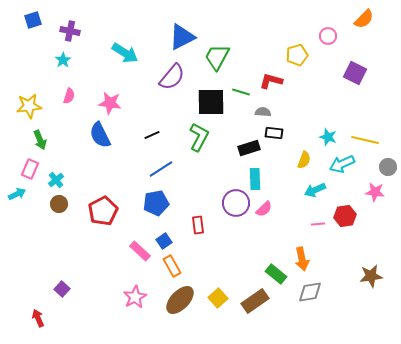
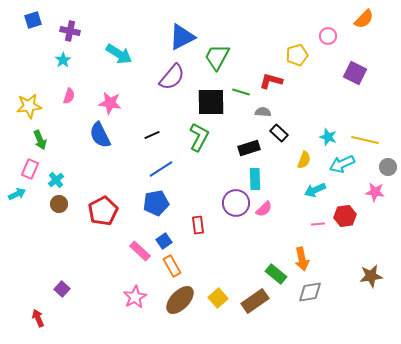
cyan arrow at (125, 53): moved 6 px left, 1 px down
black rectangle at (274, 133): moved 5 px right; rotated 36 degrees clockwise
